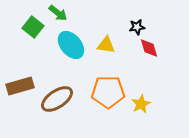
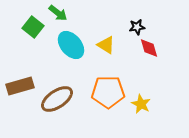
yellow triangle: rotated 24 degrees clockwise
yellow star: rotated 18 degrees counterclockwise
